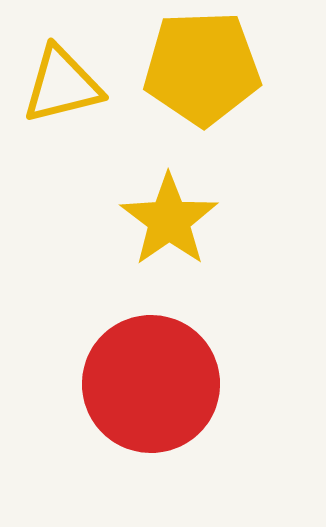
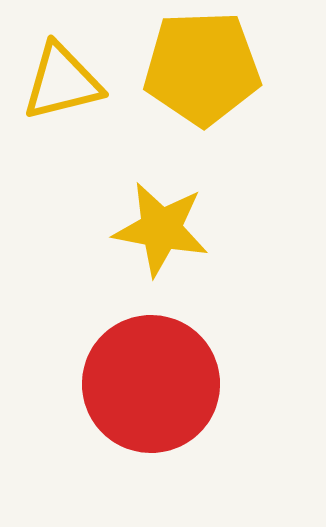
yellow triangle: moved 3 px up
yellow star: moved 8 px left, 9 px down; rotated 26 degrees counterclockwise
